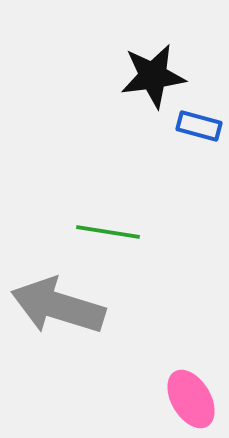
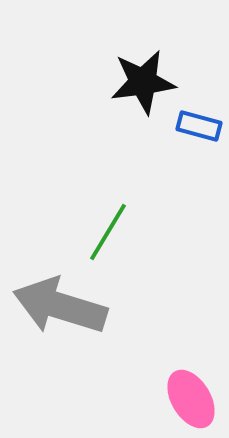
black star: moved 10 px left, 6 px down
green line: rotated 68 degrees counterclockwise
gray arrow: moved 2 px right
